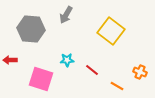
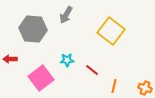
gray hexagon: moved 2 px right
red arrow: moved 1 px up
orange cross: moved 5 px right, 16 px down
pink square: moved 1 px up; rotated 35 degrees clockwise
orange line: moved 3 px left; rotated 72 degrees clockwise
